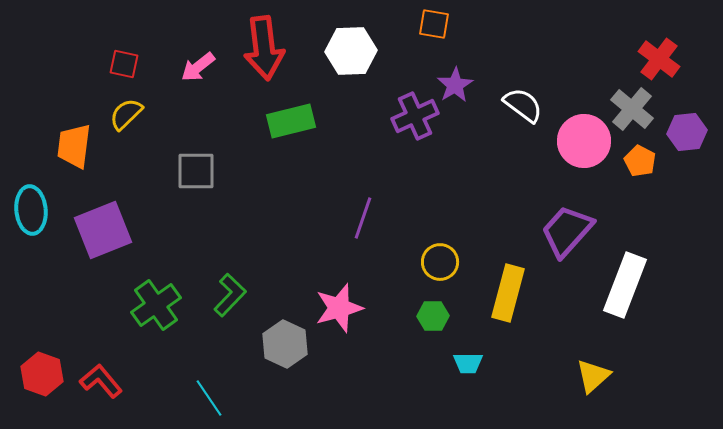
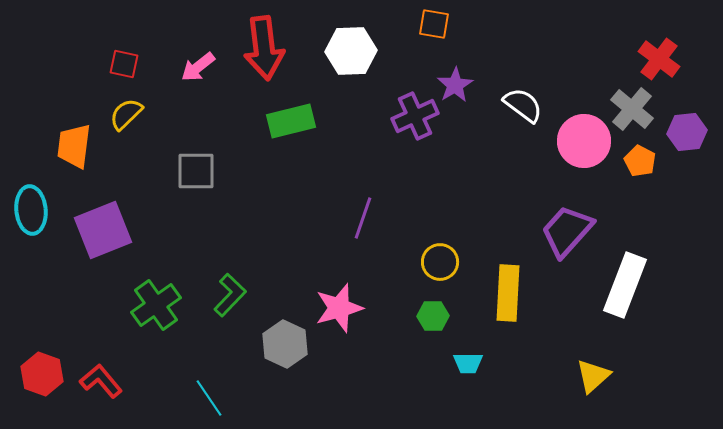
yellow rectangle: rotated 12 degrees counterclockwise
